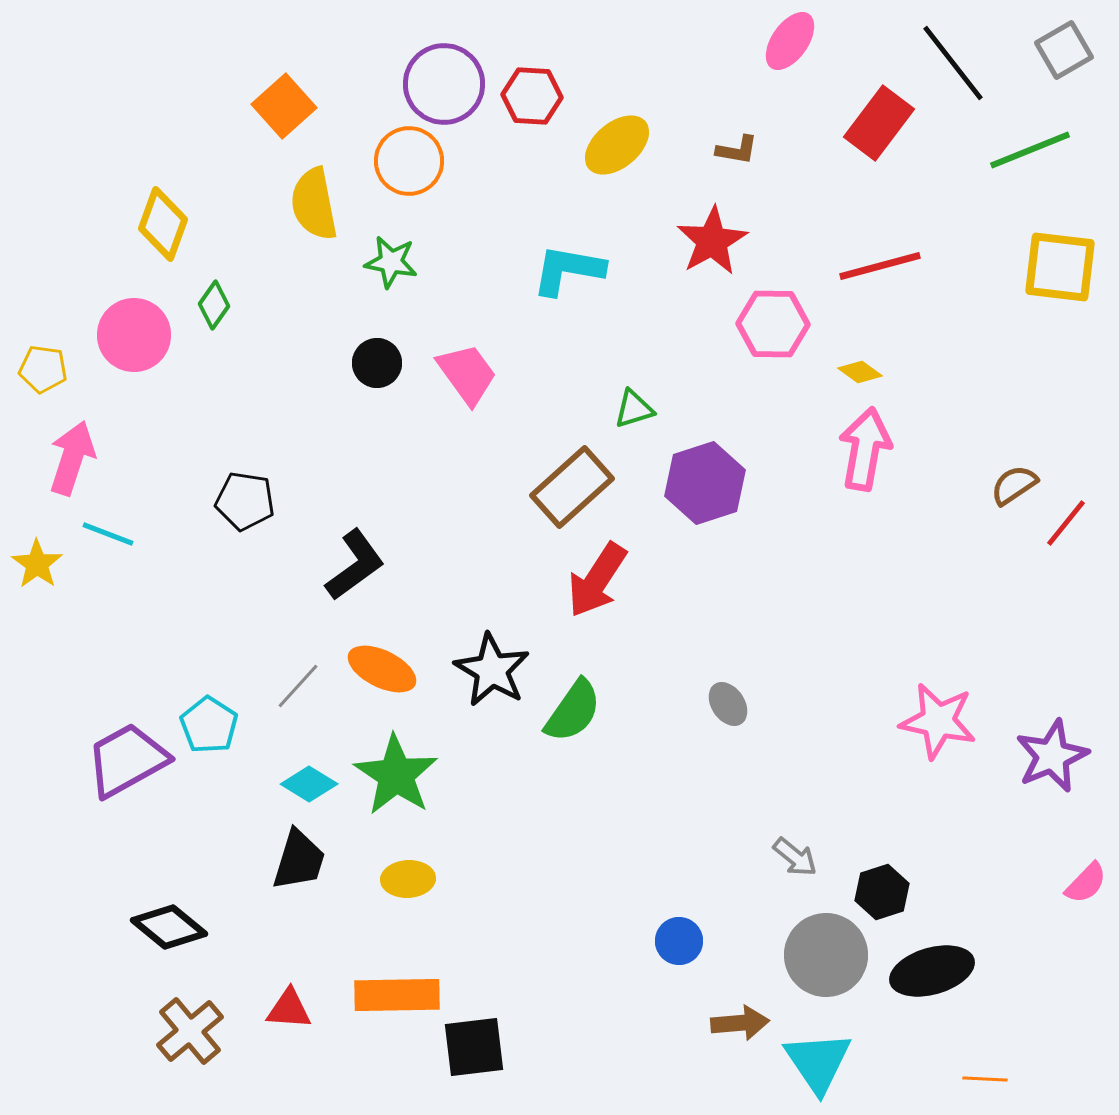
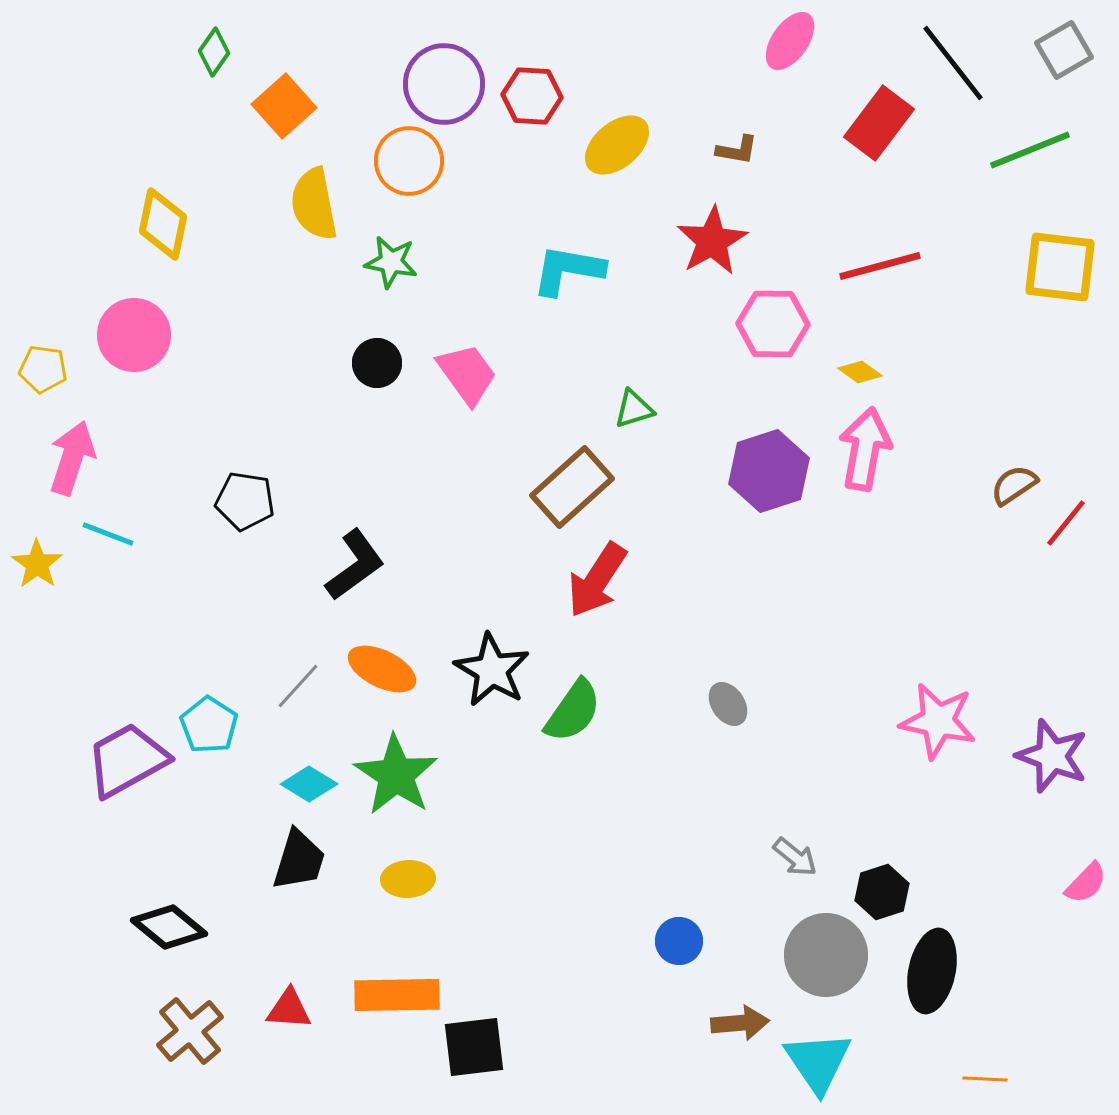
yellow diamond at (163, 224): rotated 8 degrees counterclockwise
green diamond at (214, 305): moved 253 px up
purple hexagon at (705, 483): moved 64 px right, 12 px up
purple star at (1052, 756): rotated 28 degrees counterclockwise
black ellipse at (932, 971): rotated 62 degrees counterclockwise
